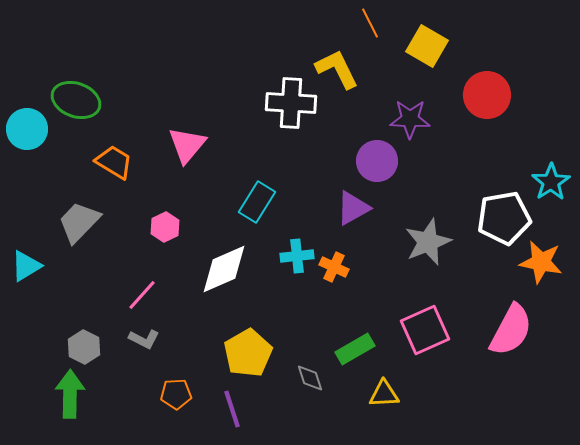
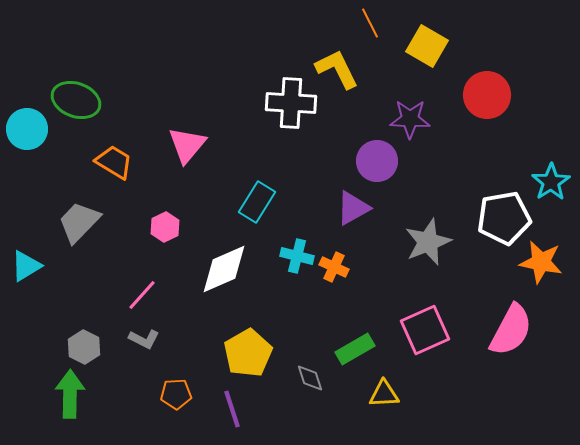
cyan cross: rotated 20 degrees clockwise
